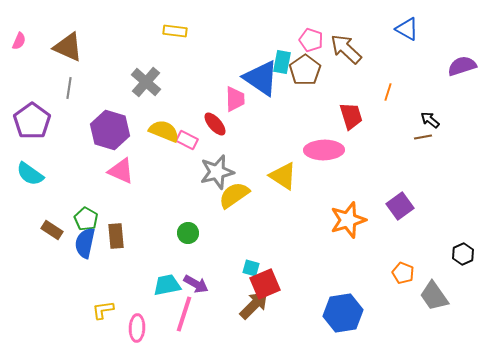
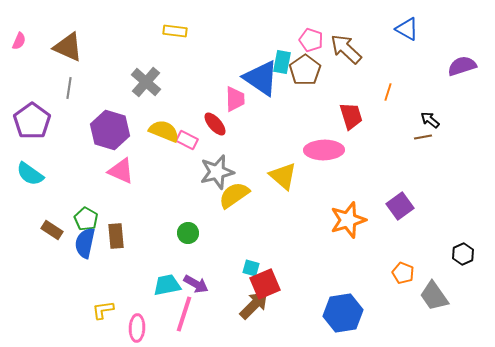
yellow triangle at (283, 176): rotated 8 degrees clockwise
